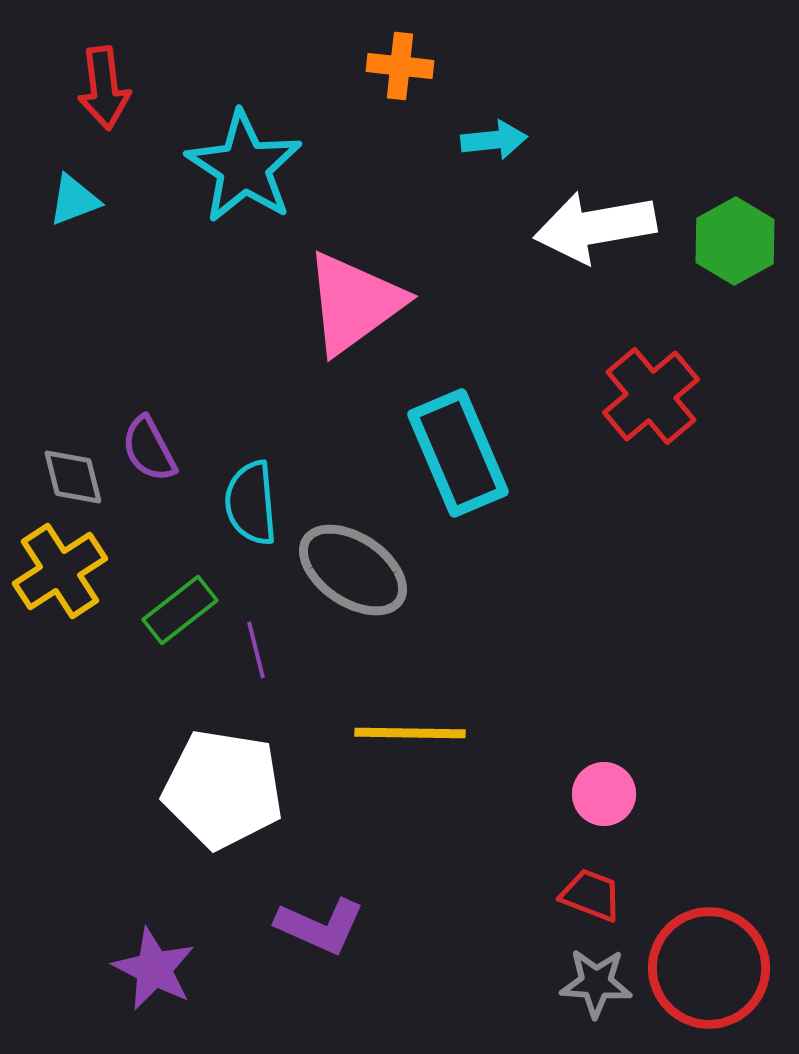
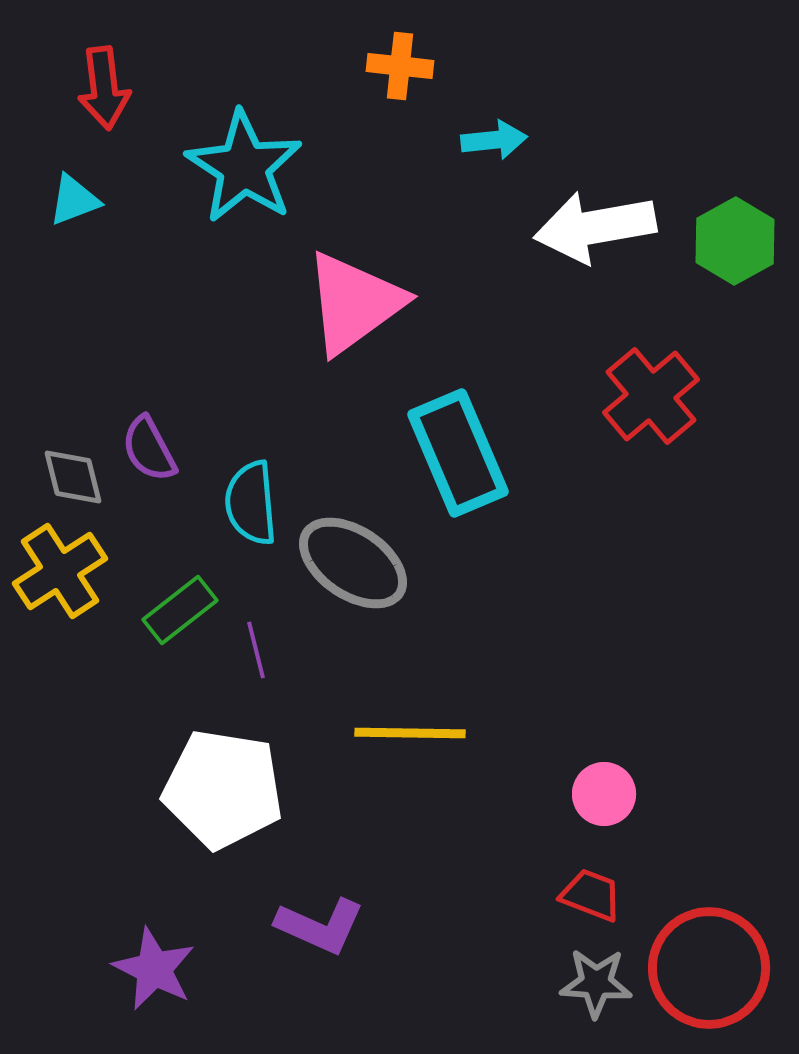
gray ellipse: moved 7 px up
